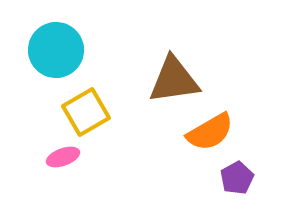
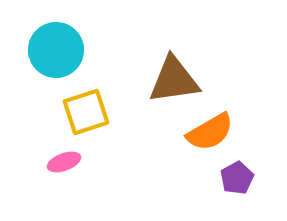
yellow square: rotated 12 degrees clockwise
pink ellipse: moved 1 px right, 5 px down
